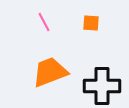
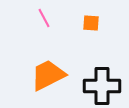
pink line: moved 4 px up
orange trapezoid: moved 2 px left, 3 px down; rotated 6 degrees counterclockwise
